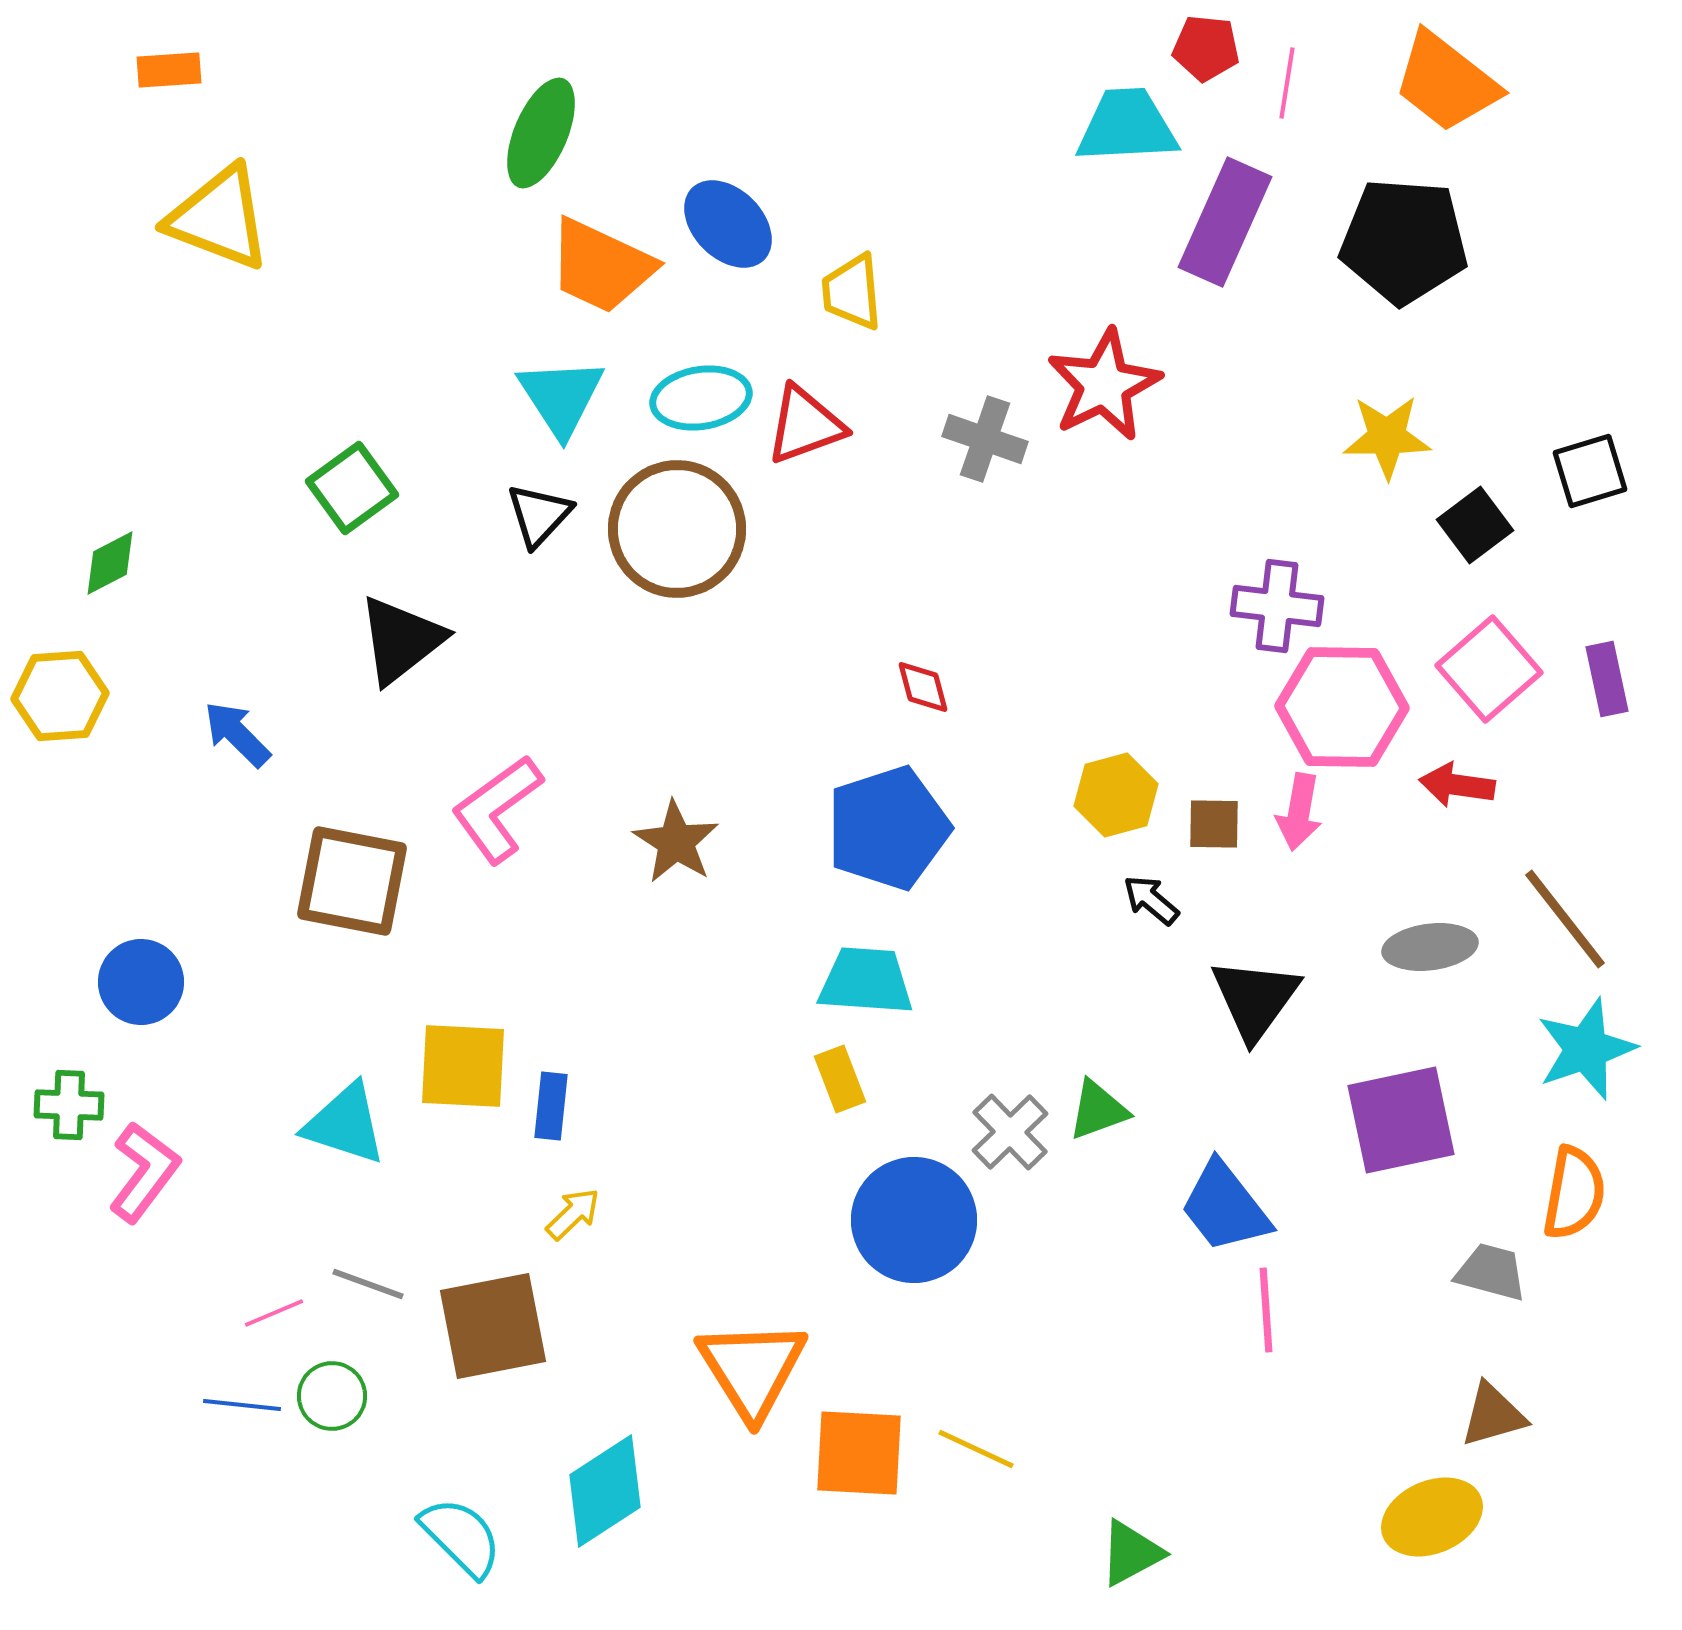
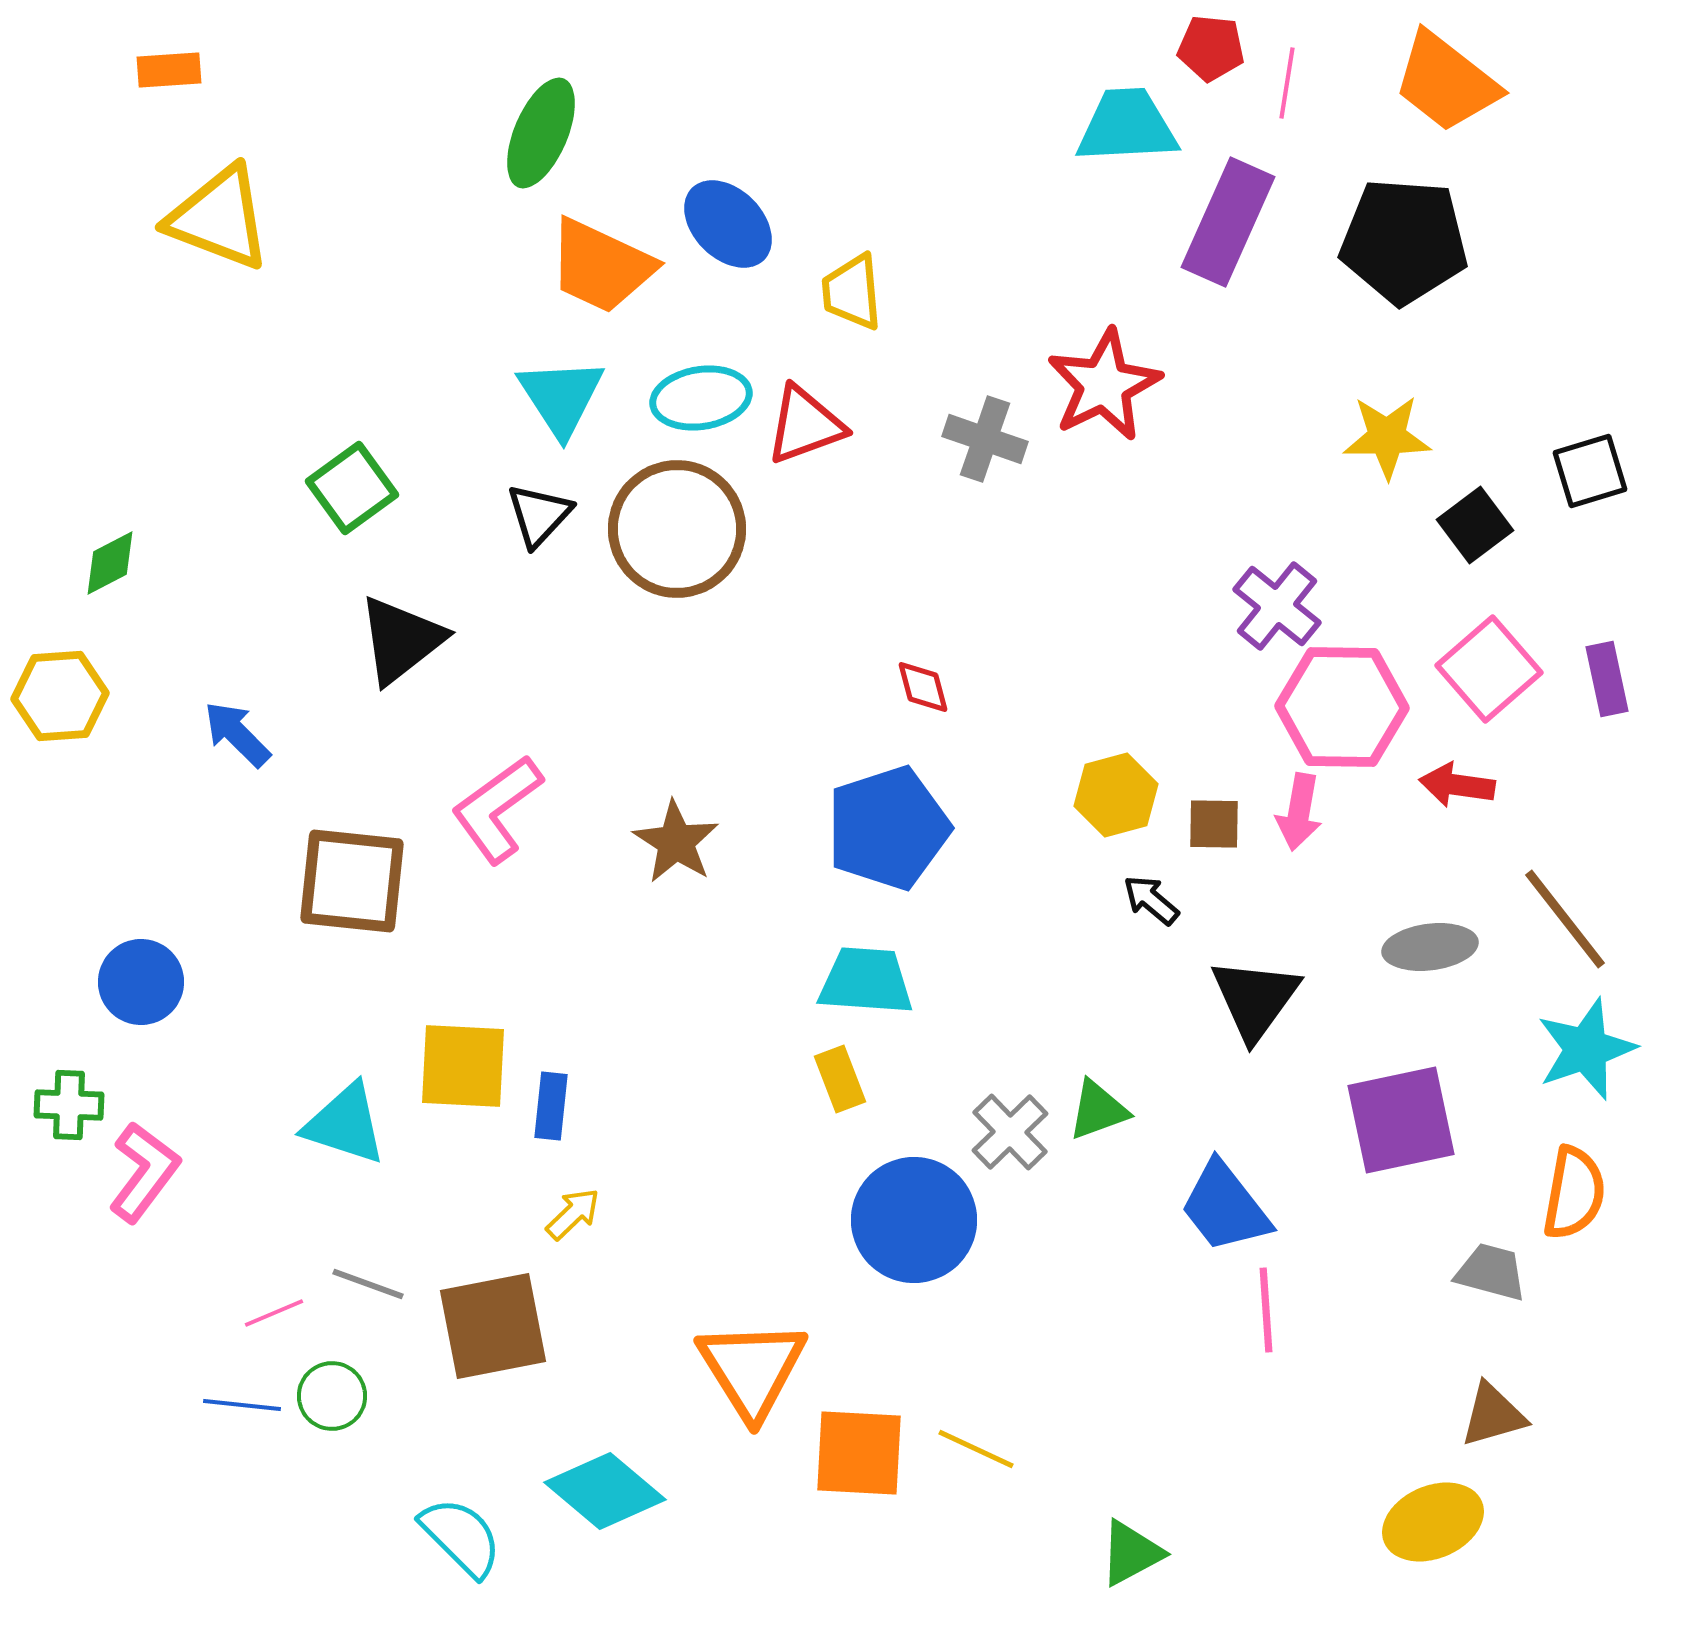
red pentagon at (1206, 48): moved 5 px right
purple rectangle at (1225, 222): moved 3 px right
purple cross at (1277, 606): rotated 32 degrees clockwise
brown square at (352, 881): rotated 5 degrees counterclockwise
cyan diamond at (605, 1491): rotated 73 degrees clockwise
yellow ellipse at (1432, 1517): moved 1 px right, 5 px down
